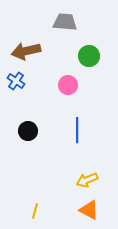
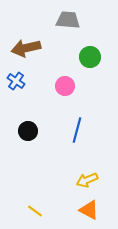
gray trapezoid: moved 3 px right, 2 px up
brown arrow: moved 3 px up
green circle: moved 1 px right, 1 px down
pink circle: moved 3 px left, 1 px down
blue line: rotated 15 degrees clockwise
yellow line: rotated 70 degrees counterclockwise
